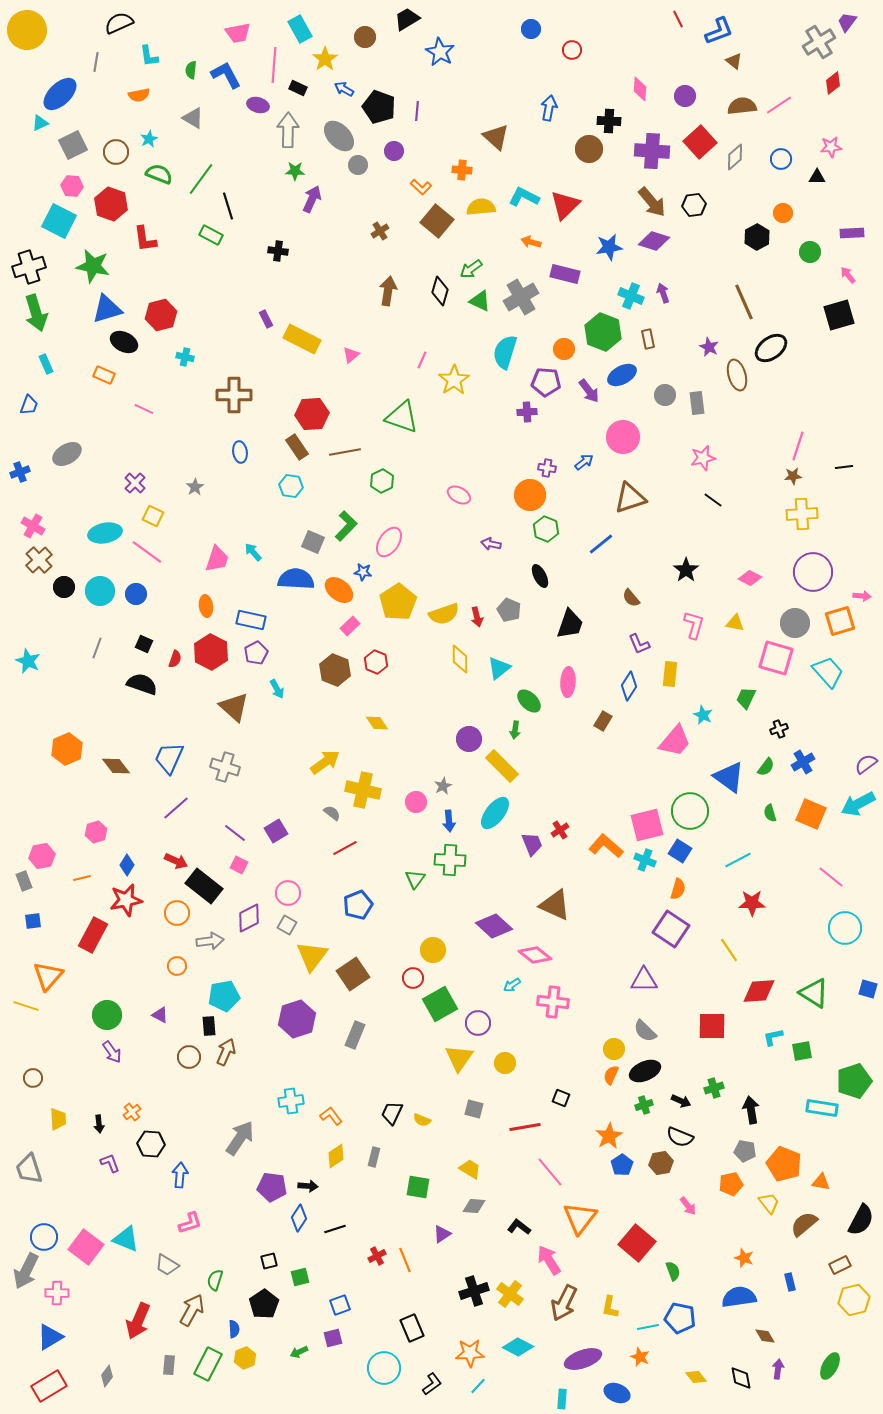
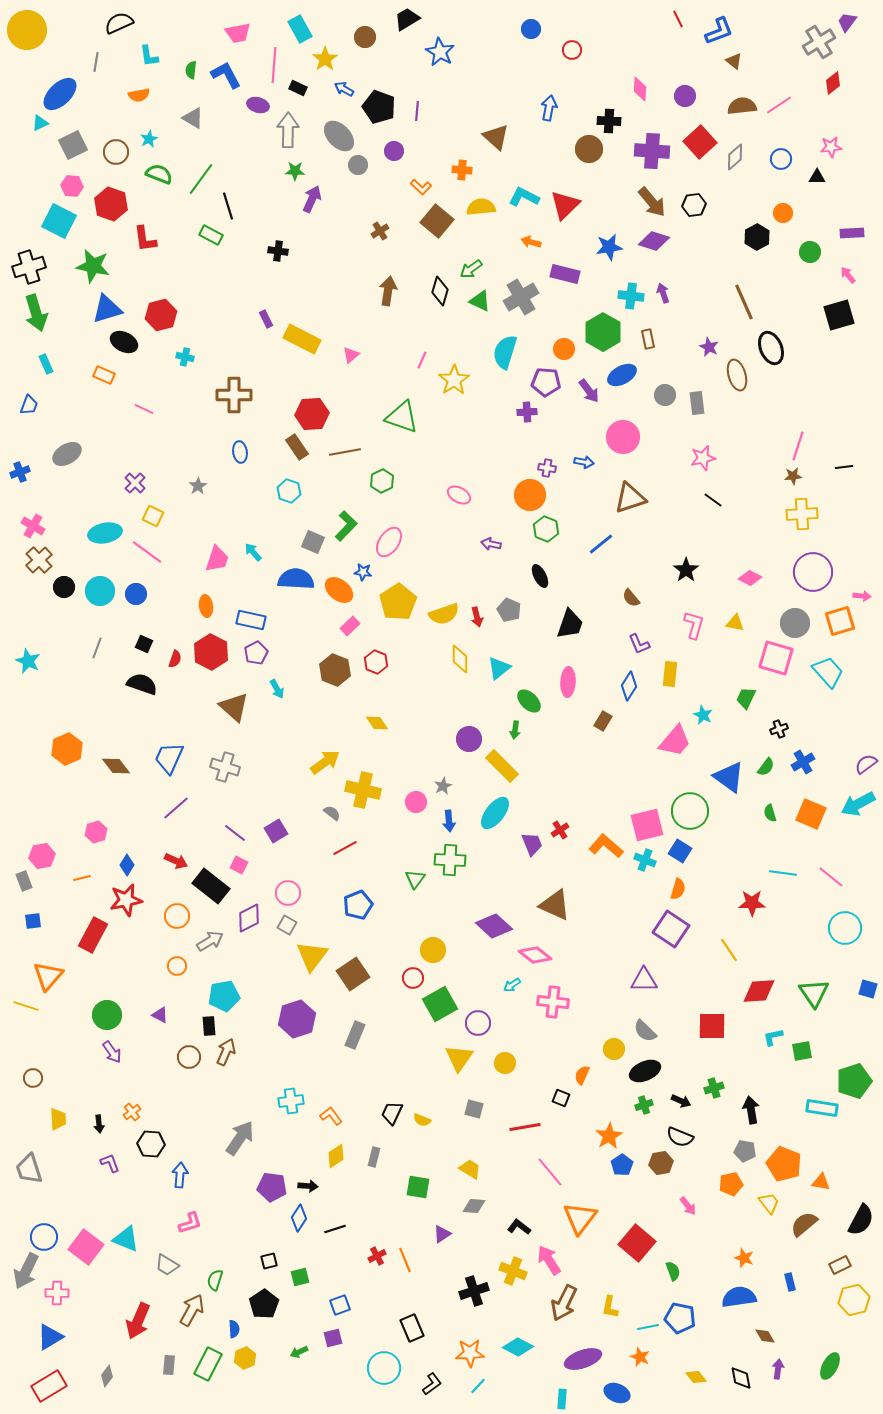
cyan cross at (631, 296): rotated 15 degrees counterclockwise
green hexagon at (603, 332): rotated 9 degrees clockwise
black ellipse at (771, 348): rotated 76 degrees counterclockwise
blue arrow at (584, 462): rotated 48 degrees clockwise
cyan hexagon at (291, 486): moved 2 px left, 5 px down; rotated 10 degrees clockwise
gray star at (195, 487): moved 3 px right, 1 px up
cyan line at (738, 860): moved 45 px right, 13 px down; rotated 36 degrees clockwise
black rectangle at (204, 886): moved 7 px right
orange circle at (177, 913): moved 3 px down
gray arrow at (210, 941): rotated 24 degrees counterclockwise
green triangle at (814, 993): rotated 24 degrees clockwise
orange semicircle at (611, 1075): moved 29 px left
yellow cross at (510, 1294): moved 3 px right, 23 px up; rotated 16 degrees counterclockwise
